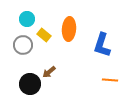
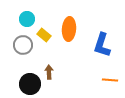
brown arrow: rotated 128 degrees clockwise
